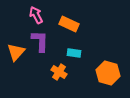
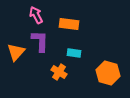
orange rectangle: rotated 18 degrees counterclockwise
